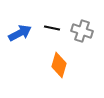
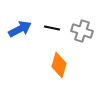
blue arrow: moved 4 px up
